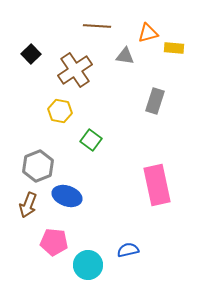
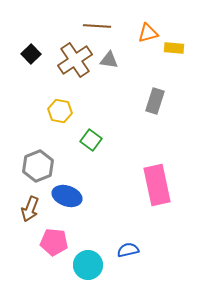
gray triangle: moved 16 px left, 4 px down
brown cross: moved 10 px up
brown arrow: moved 2 px right, 4 px down
